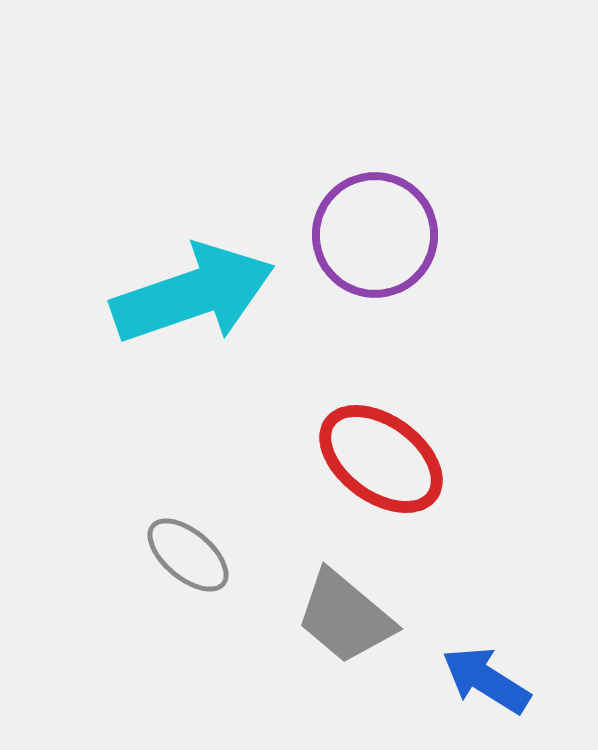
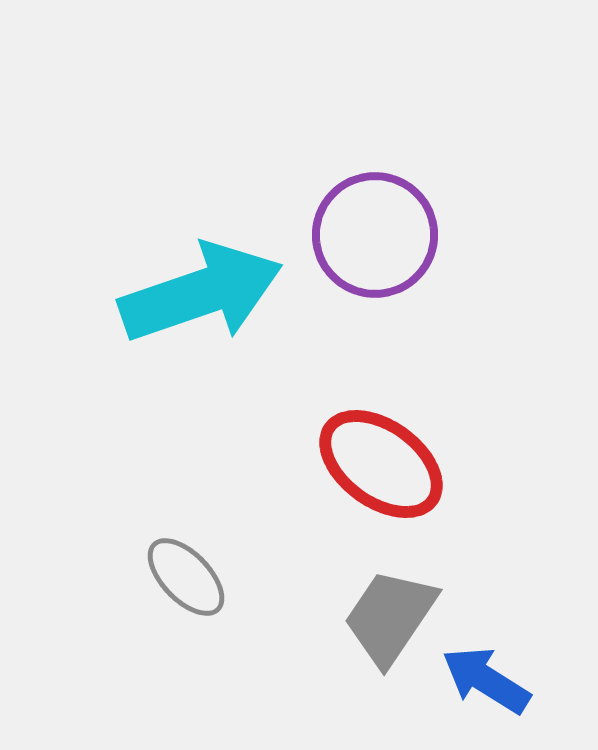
cyan arrow: moved 8 px right, 1 px up
red ellipse: moved 5 px down
gray ellipse: moved 2 px left, 22 px down; rotated 6 degrees clockwise
gray trapezoid: moved 45 px right; rotated 84 degrees clockwise
